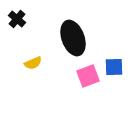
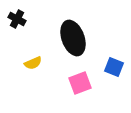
black cross: rotated 12 degrees counterclockwise
blue square: rotated 24 degrees clockwise
pink square: moved 8 px left, 7 px down
